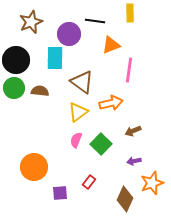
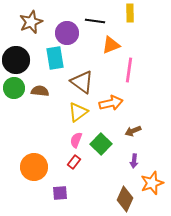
purple circle: moved 2 px left, 1 px up
cyan rectangle: rotated 10 degrees counterclockwise
purple arrow: rotated 72 degrees counterclockwise
red rectangle: moved 15 px left, 20 px up
